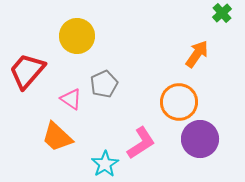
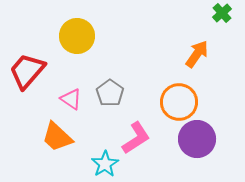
gray pentagon: moved 6 px right, 9 px down; rotated 12 degrees counterclockwise
purple circle: moved 3 px left
pink L-shape: moved 5 px left, 5 px up
